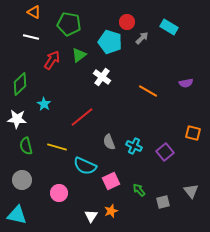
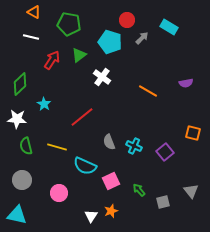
red circle: moved 2 px up
